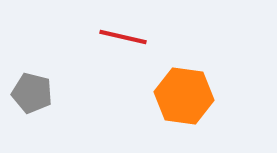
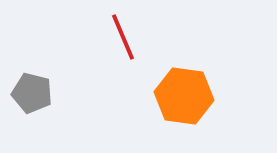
red line: rotated 54 degrees clockwise
